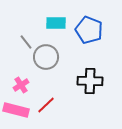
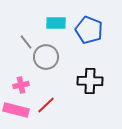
pink cross: rotated 21 degrees clockwise
